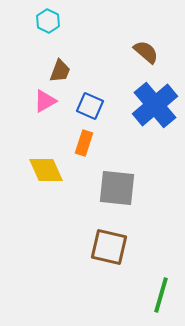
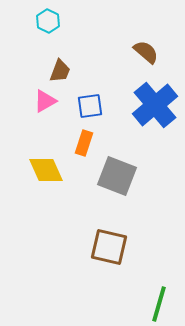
blue square: rotated 32 degrees counterclockwise
gray square: moved 12 px up; rotated 15 degrees clockwise
green line: moved 2 px left, 9 px down
